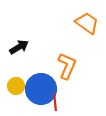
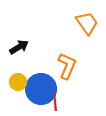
orange trapezoid: rotated 20 degrees clockwise
yellow circle: moved 2 px right, 4 px up
